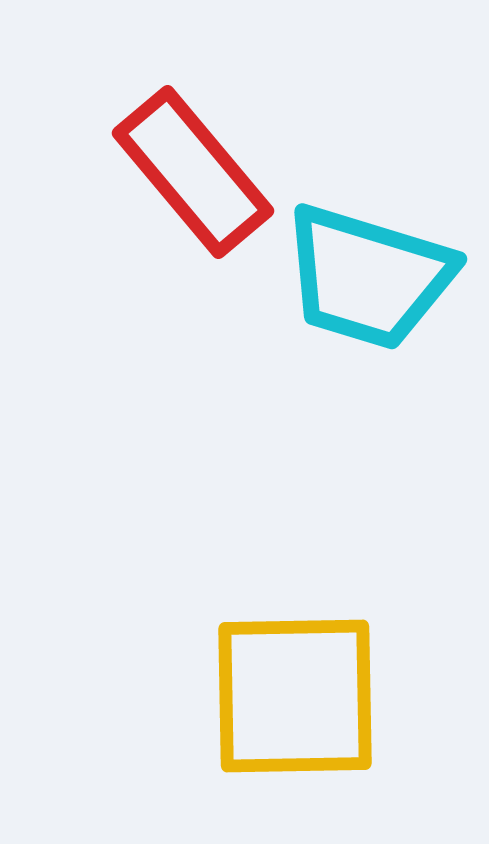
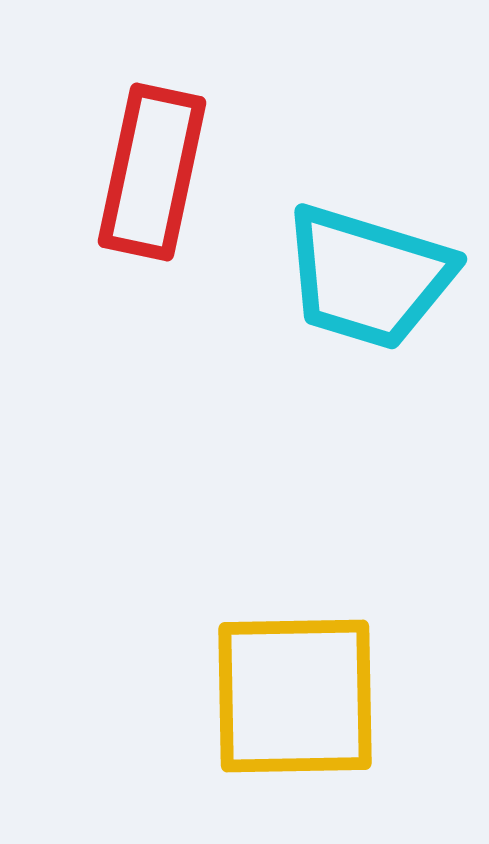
red rectangle: moved 41 px left; rotated 52 degrees clockwise
